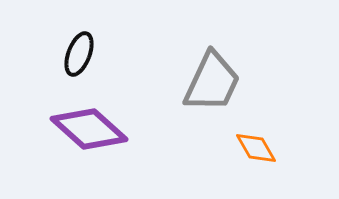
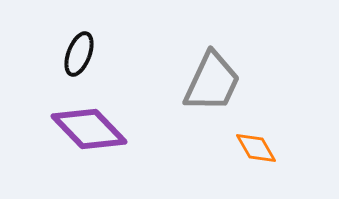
purple diamond: rotated 4 degrees clockwise
